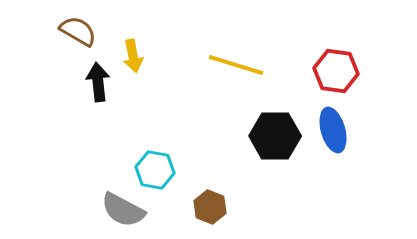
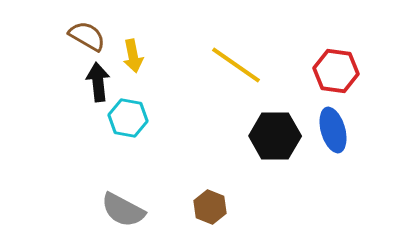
brown semicircle: moved 9 px right, 5 px down
yellow line: rotated 18 degrees clockwise
cyan hexagon: moved 27 px left, 52 px up
